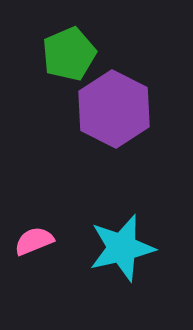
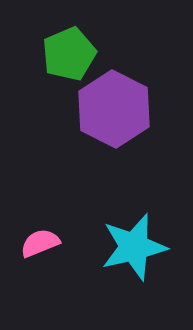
pink semicircle: moved 6 px right, 2 px down
cyan star: moved 12 px right, 1 px up
